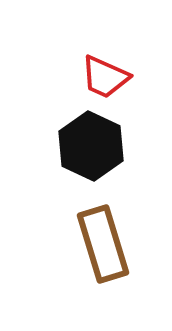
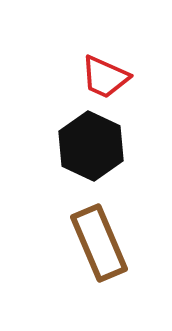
brown rectangle: moved 4 px left, 1 px up; rotated 6 degrees counterclockwise
